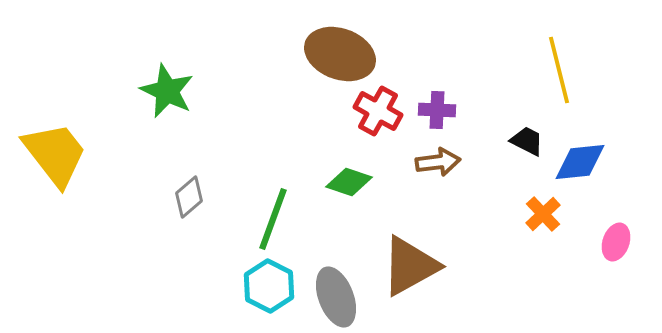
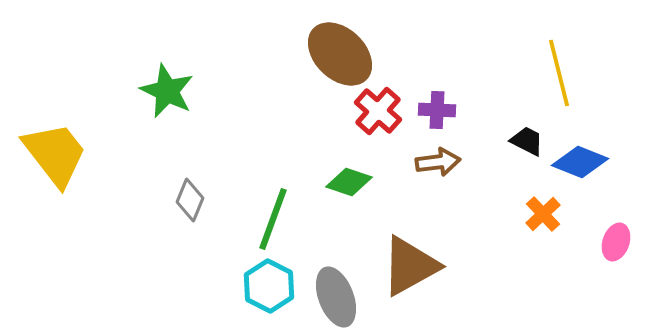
brown ellipse: rotated 24 degrees clockwise
yellow line: moved 3 px down
red cross: rotated 12 degrees clockwise
blue diamond: rotated 28 degrees clockwise
gray diamond: moved 1 px right, 3 px down; rotated 27 degrees counterclockwise
